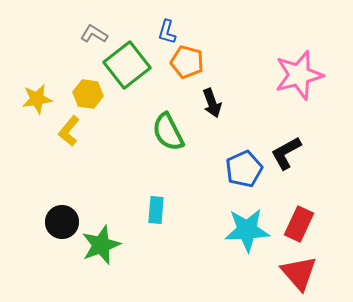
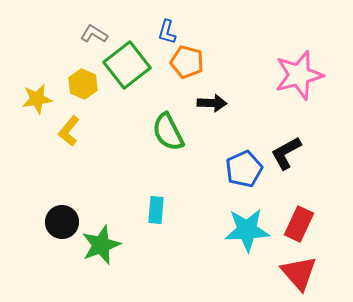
yellow hexagon: moved 5 px left, 10 px up; rotated 16 degrees clockwise
black arrow: rotated 68 degrees counterclockwise
